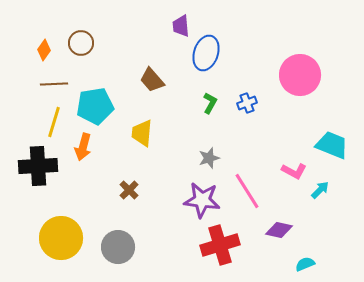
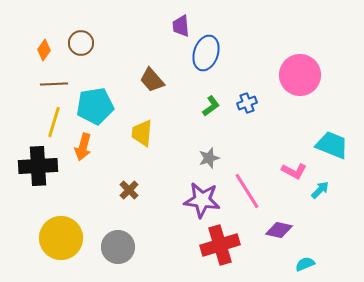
green L-shape: moved 1 px right, 3 px down; rotated 25 degrees clockwise
